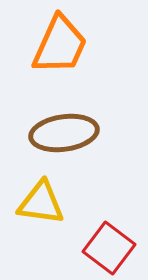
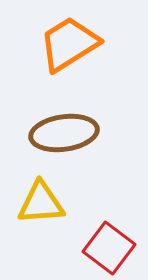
orange trapezoid: moved 9 px right, 1 px up; rotated 146 degrees counterclockwise
yellow triangle: rotated 12 degrees counterclockwise
